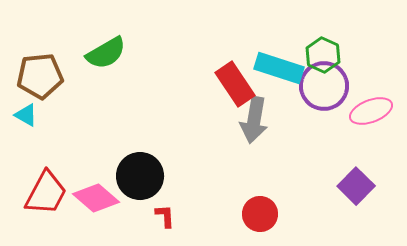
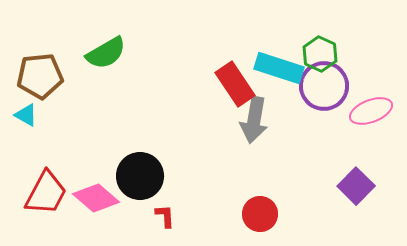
green hexagon: moved 3 px left, 1 px up
